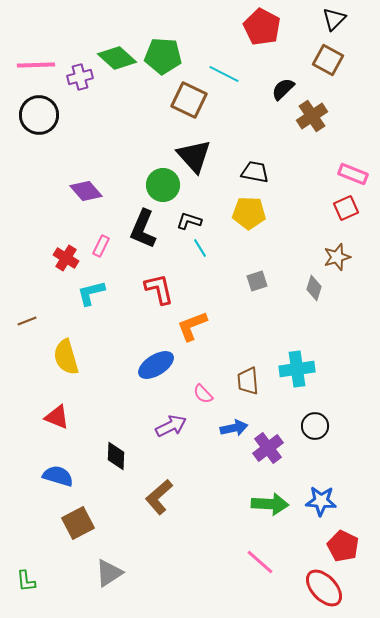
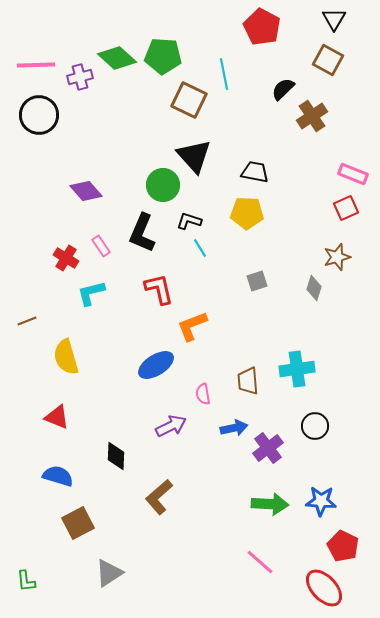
black triangle at (334, 19): rotated 15 degrees counterclockwise
cyan line at (224, 74): rotated 52 degrees clockwise
yellow pentagon at (249, 213): moved 2 px left
black L-shape at (143, 229): moved 1 px left, 4 px down
pink rectangle at (101, 246): rotated 60 degrees counterclockwise
pink semicircle at (203, 394): rotated 35 degrees clockwise
